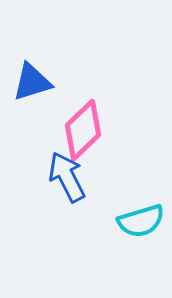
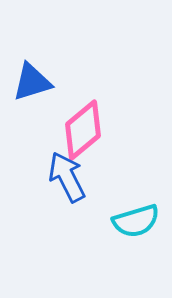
pink diamond: rotated 4 degrees clockwise
cyan semicircle: moved 5 px left
